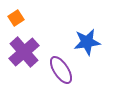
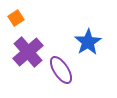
blue star: moved 1 px right; rotated 24 degrees counterclockwise
purple cross: moved 4 px right
